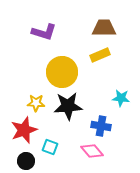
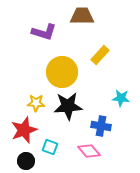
brown trapezoid: moved 22 px left, 12 px up
yellow rectangle: rotated 24 degrees counterclockwise
pink diamond: moved 3 px left
